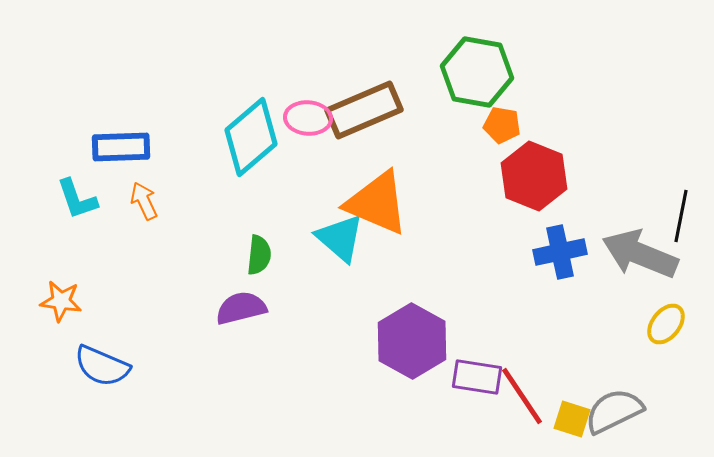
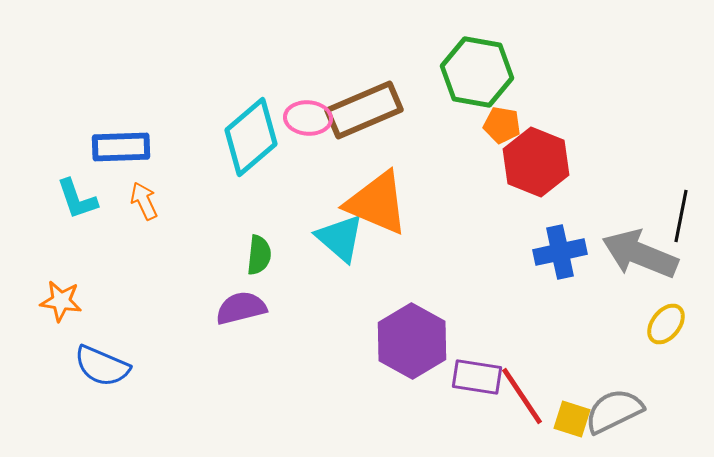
red hexagon: moved 2 px right, 14 px up
